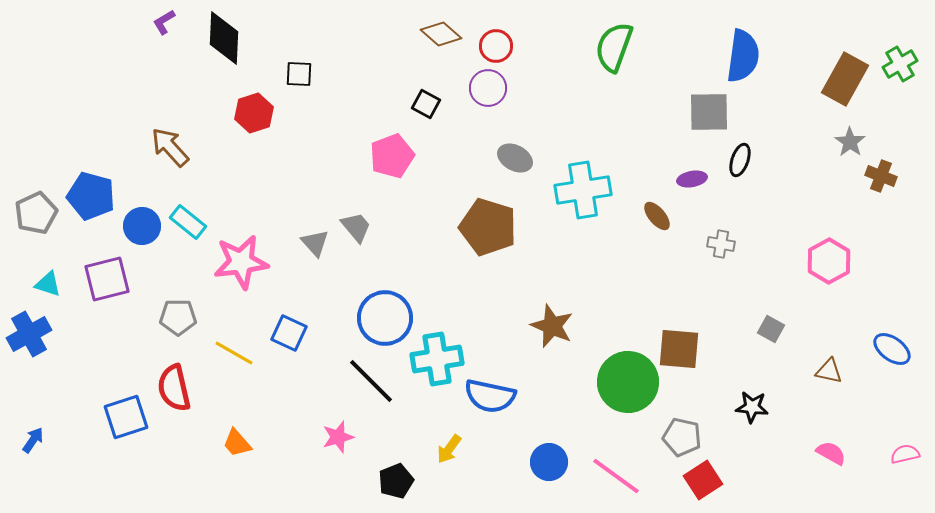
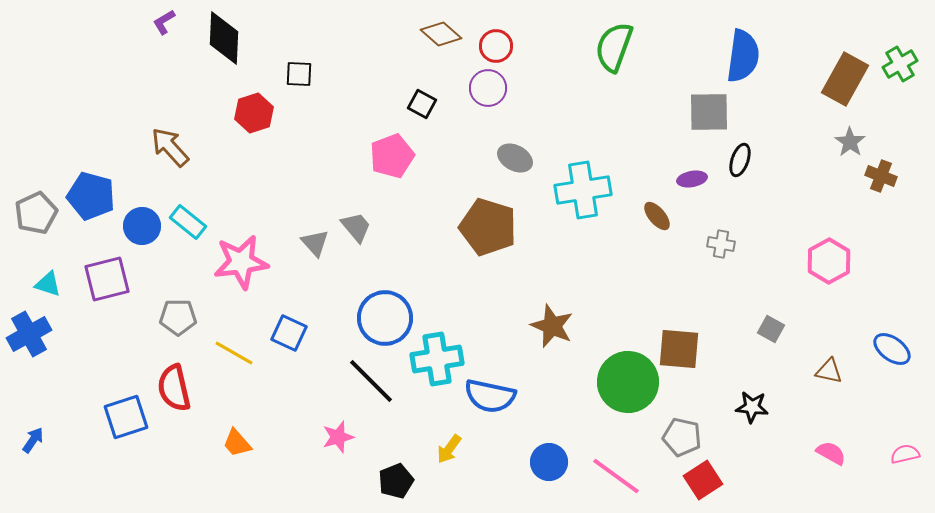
black square at (426, 104): moved 4 px left
